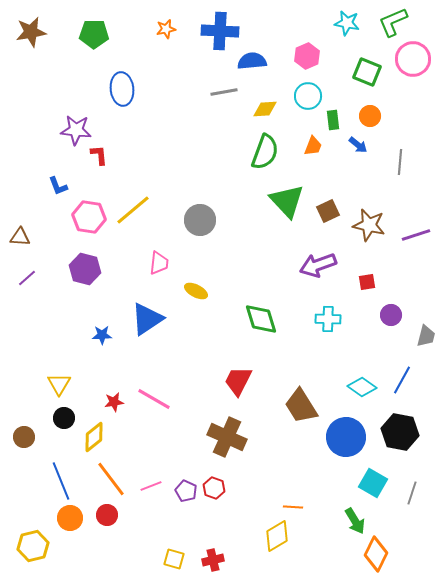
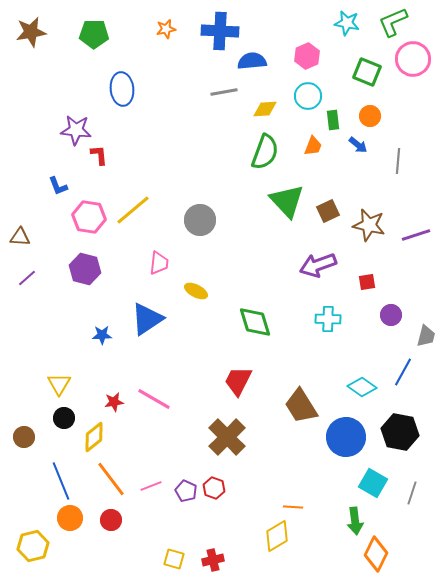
gray line at (400, 162): moved 2 px left, 1 px up
green diamond at (261, 319): moved 6 px left, 3 px down
blue line at (402, 380): moved 1 px right, 8 px up
brown cross at (227, 437): rotated 21 degrees clockwise
red circle at (107, 515): moved 4 px right, 5 px down
green arrow at (355, 521): rotated 24 degrees clockwise
